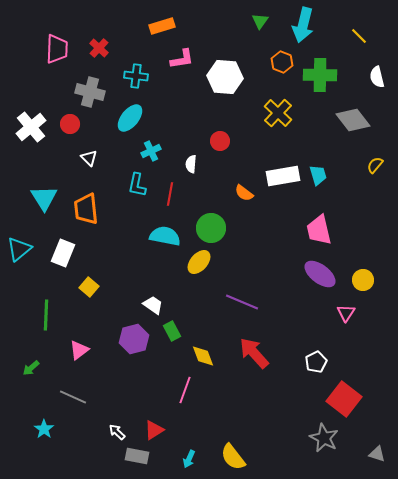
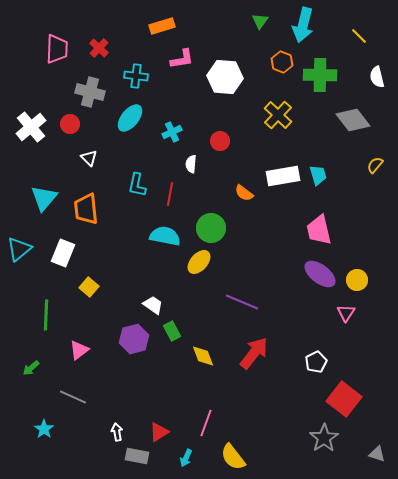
yellow cross at (278, 113): moved 2 px down
cyan cross at (151, 151): moved 21 px right, 19 px up
cyan triangle at (44, 198): rotated 12 degrees clockwise
yellow circle at (363, 280): moved 6 px left
red arrow at (254, 353): rotated 80 degrees clockwise
pink line at (185, 390): moved 21 px right, 33 px down
red triangle at (154, 430): moved 5 px right, 2 px down
white arrow at (117, 432): rotated 36 degrees clockwise
gray star at (324, 438): rotated 12 degrees clockwise
cyan arrow at (189, 459): moved 3 px left, 1 px up
